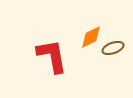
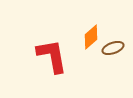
orange diamond: rotated 15 degrees counterclockwise
